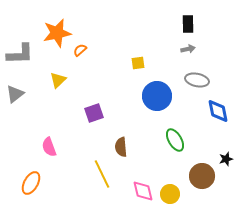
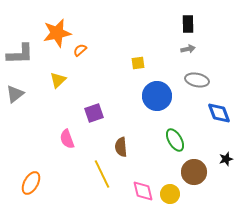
blue diamond: moved 1 px right, 2 px down; rotated 10 degrees counterclockwise
pink semicircle: moved 18 px right, 8 px up
brown circle: moved 8 px left, 4 px up
